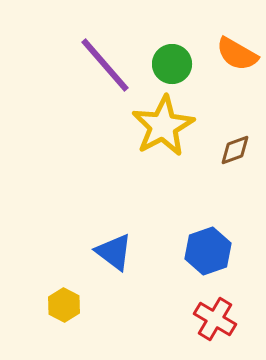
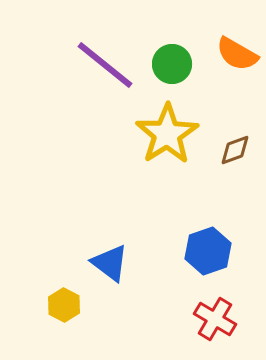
purple line: rotated 10 degrees counterclockwise
yellow star: moved 4 px right, 8 px down; rotated 4 degrees counterclockwise
blue triangle: moved 4 px left, 11 px down
